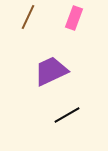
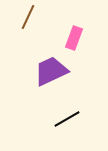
pink rectangle: moved 20 px down
black line: moved 4 px down
